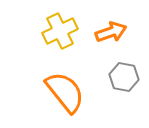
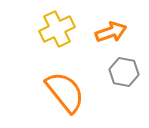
yellow cross: moved 3 px left, 2 px up
gray hexagon: moved 5 px up
